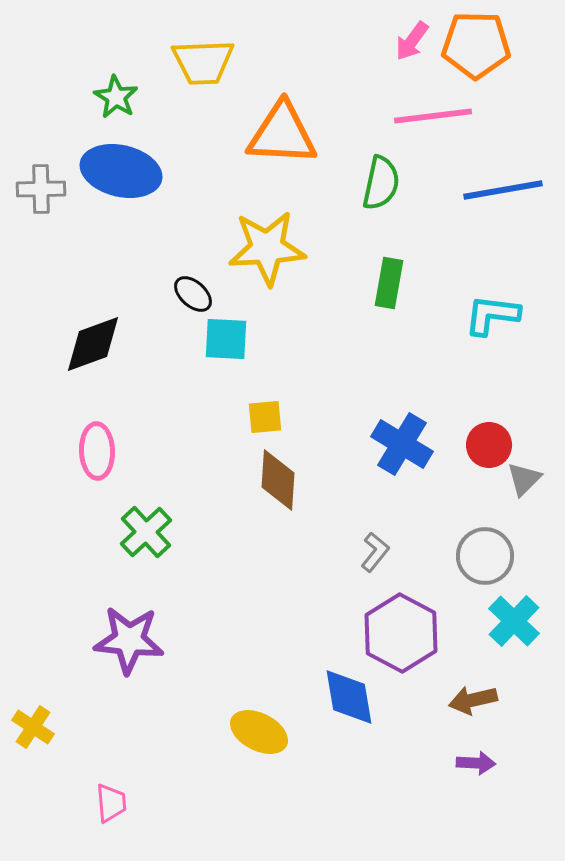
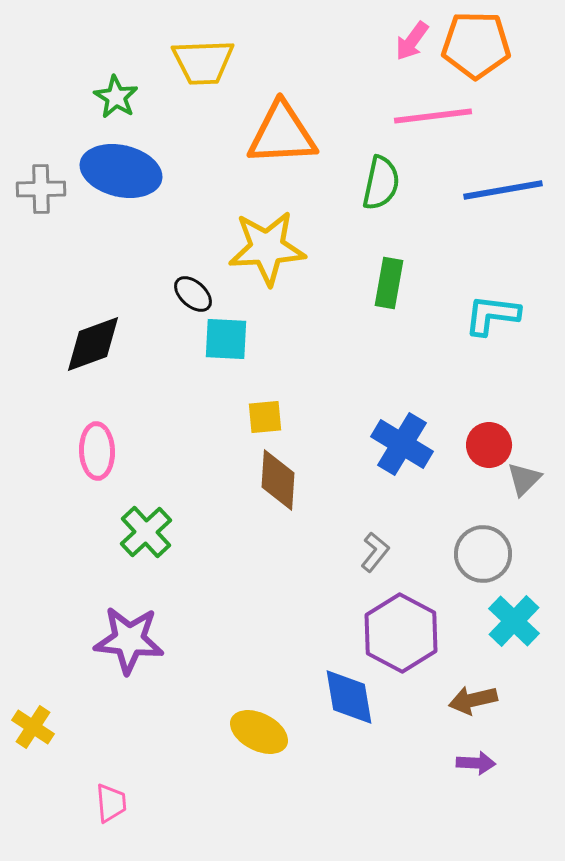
orange triangle: rotated 6 degrees counterclockwise
gray circle: moved 2 px left, 2 px up
